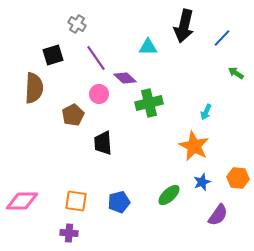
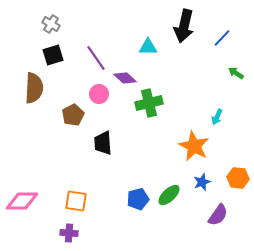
gray cross: moved 26 px left
cyan arrow: moved 11 px right, 5 px down
blue pentagon: moved 19 px right, 3 px up
